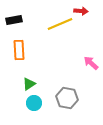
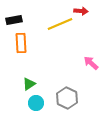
orange rectangle: moved 2 px right, 7 px up
gray hexagon: rotated 15 degrees clockwise
cyan circle: moved 2 px right
